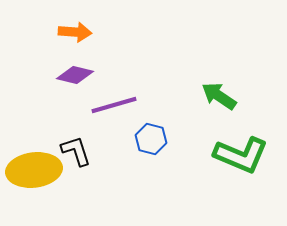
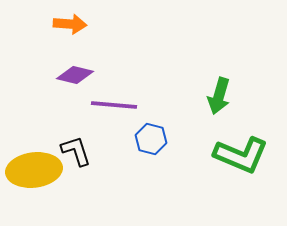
orange arrow: moved 5 px left, 8 px up
green arrow: rotated 108 degrees counterclockwise
purple line: rotated 21 degrees clockwise
